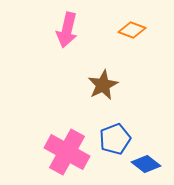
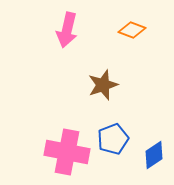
brown star: rotated 8 degrees clockwise
blue pentagon: moved 2 px left
pink cross: rotated 18 degrees counterclockwise
blue diamond: moved 8 px right, 9 px up; rotated 72 degrees counterclockwise
